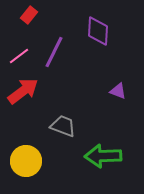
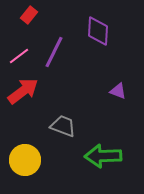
yellow circle: moved 1 px left, 1 px up
